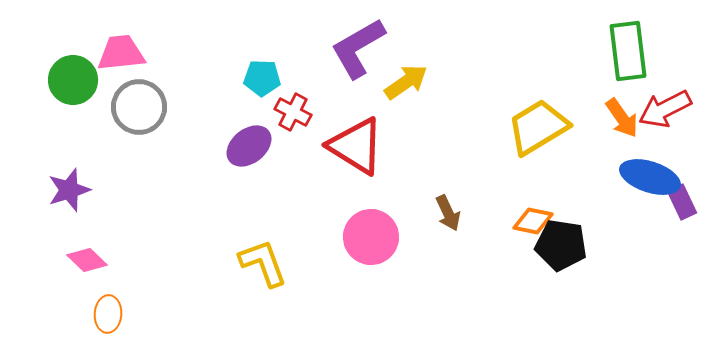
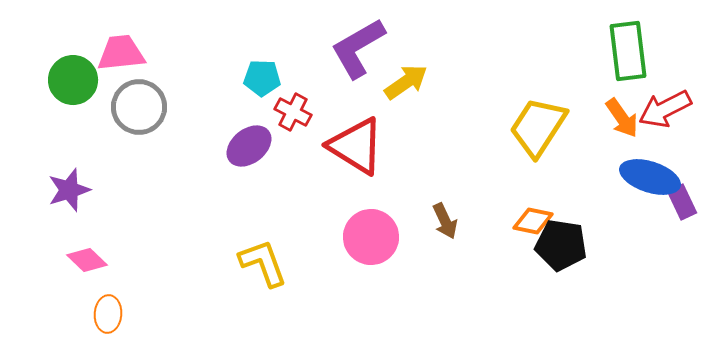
yellow trapezoid: rotated 26 degrees counterclockwise
brown arrow: moved 3 px left, 8 px down
